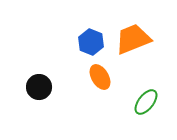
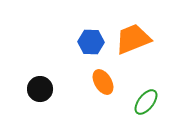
blue hexagon: rotated 20 degrees counterclockwise
orange ellipse: moved 3 px right, 5 px down
black circle: moved 1 px right, 2 px down
